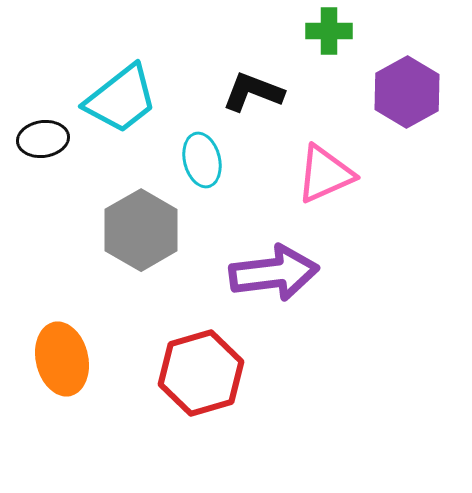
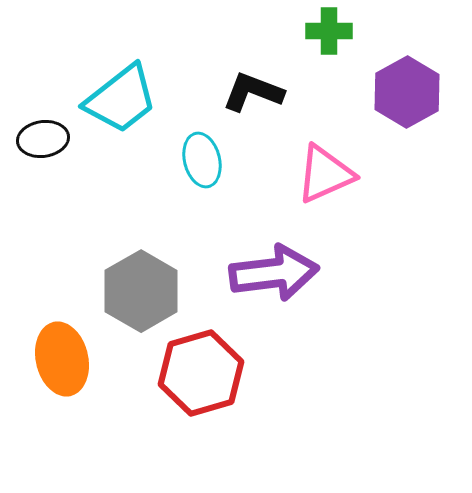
gray hexagon: moved 61 px down
